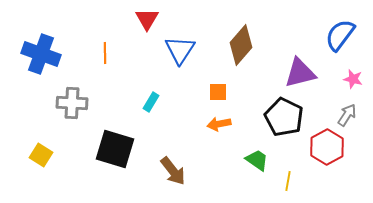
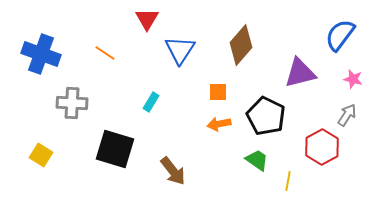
orange line: rotated 55 degrees counterclockwise
black pentagon: moved 18 px left, 1 px up
red hexagon: moved 5 px left
